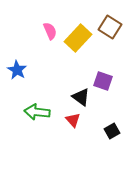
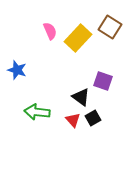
blue star: rotated 12 degrees counterclockwise
black square: moved 19 px left, 13 px up
